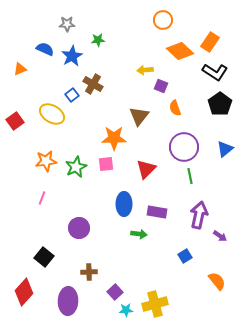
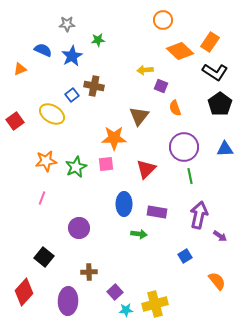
blue semicircle at (45, 49): moved 2 px left, 1 px down
brown cross at (93, 84): moved 1 px right, 2 px down; rotated 18 degrees counterclockwise
blue triangle at (225, 149): rotated 36 degrees clockwise
